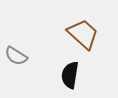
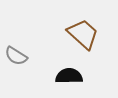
black semicircle: moved 1 px left, 1 px down; rotated 80 degrees clockwise
